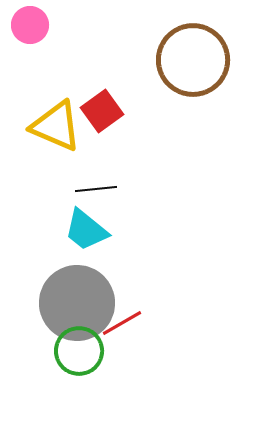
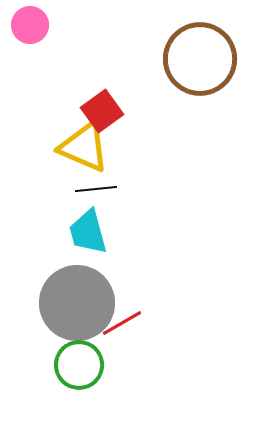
brown circle: moved 7 px right, 1 px up
yellow triangle: moved 28 px right, 21 px down
cyan trapezoid: moved 2 px right, 2 px down; rotated 36 degrees clockwise
green circle: moved 14 px down
